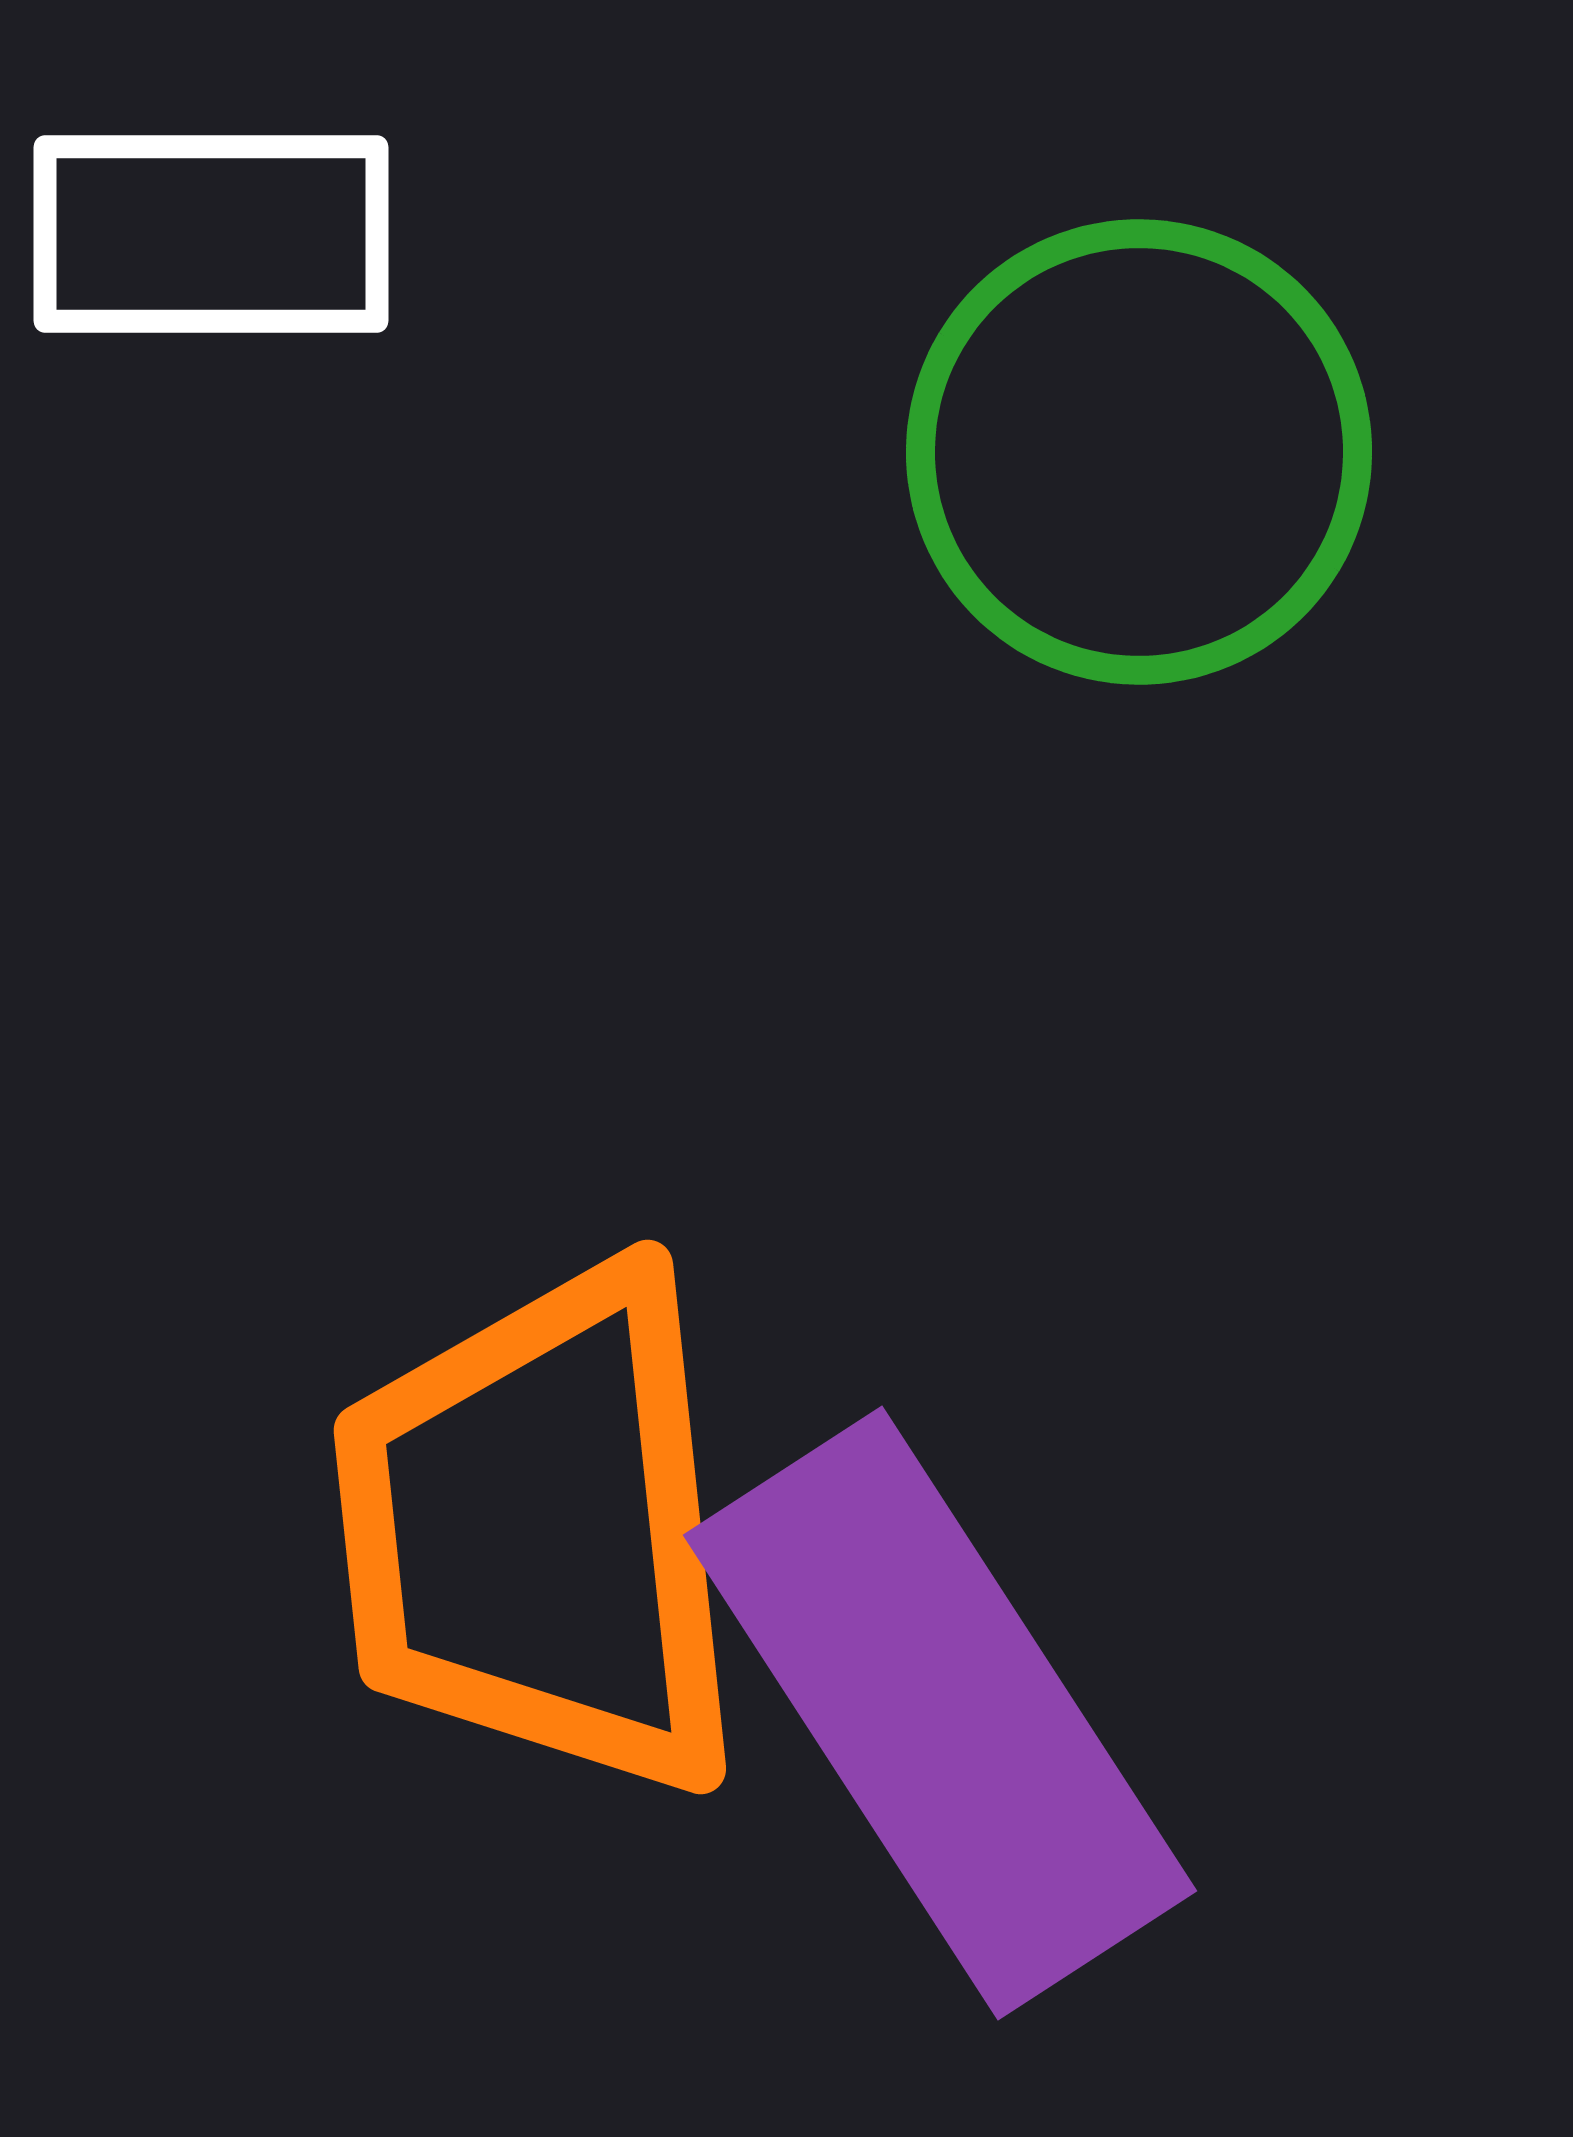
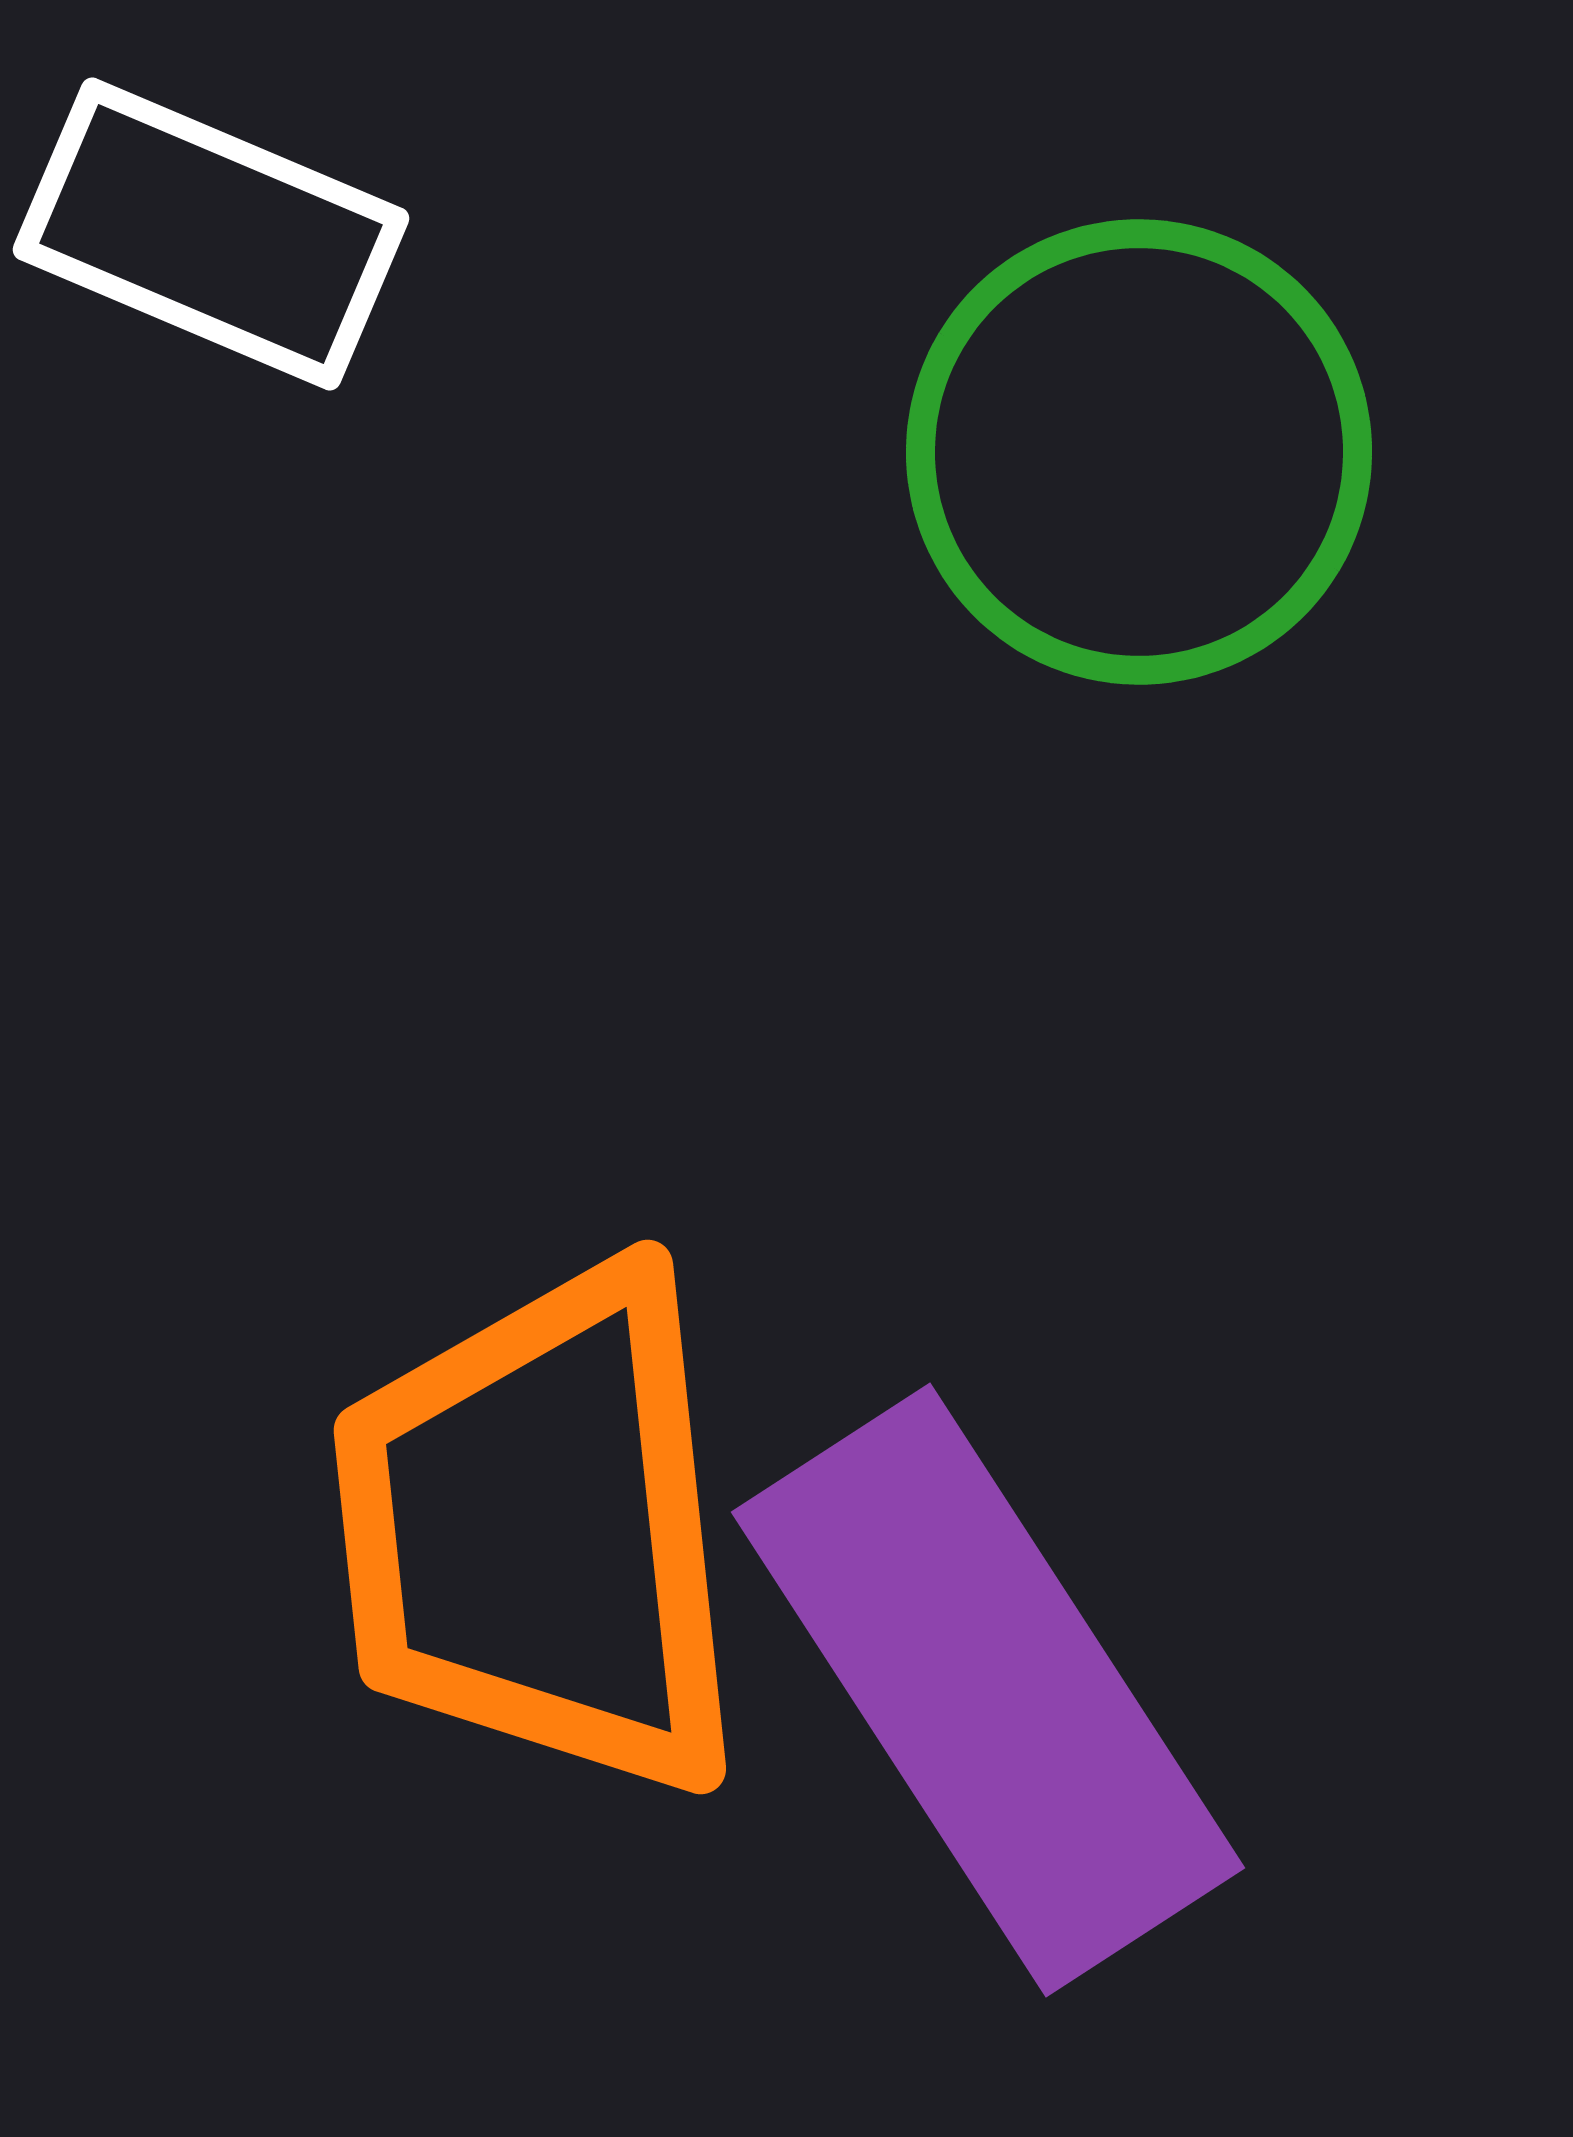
white rectangle: rotated 23 degrees clockwise
purple rectangle: moved 48 px right, 23 px up
